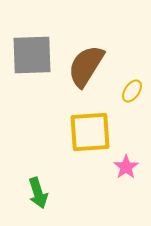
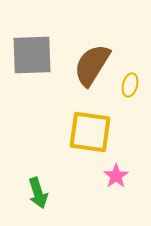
brown semicircle: moved 6 px right, 1 px up
yellow ellipse: moved 2 px left, 6 px up; rotated 20 degrees counterclockwise
yellow square: rotated 12 degrees clockwise
pink star: moved 10 px left, 9 px down
